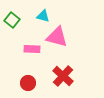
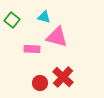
cyan triangle: moved 1 px right, 1 px down
red cross: moved 1 px down
red circle: moved 12 px right
